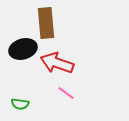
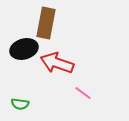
brown rectangle: rotated 16 degrees clockwise
black ellipse: moved 1 px right
pink line: moved 17 px right
